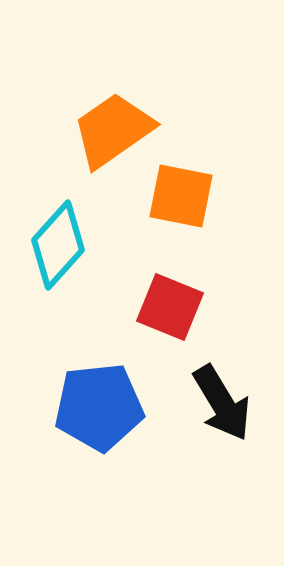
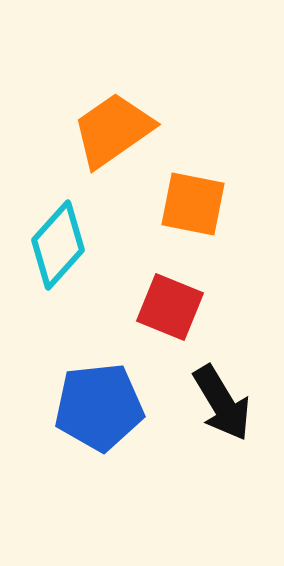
orange square: moved 12 px right, 8 px down
